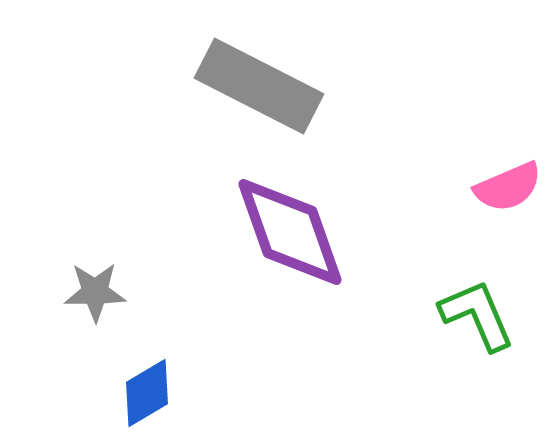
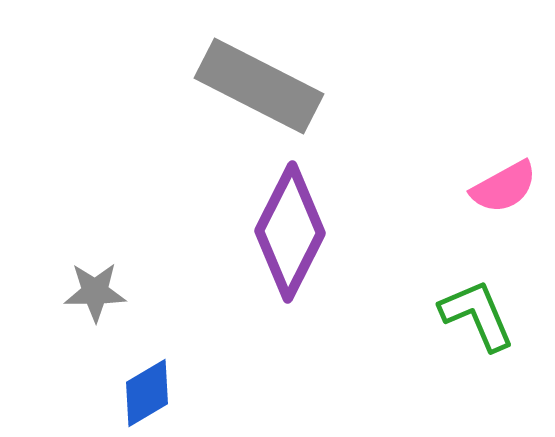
pink semicircle: moved 4 px left; rotated 6 degrees counterclockwise
purple diamond: rotated 46 degrees clockwise
